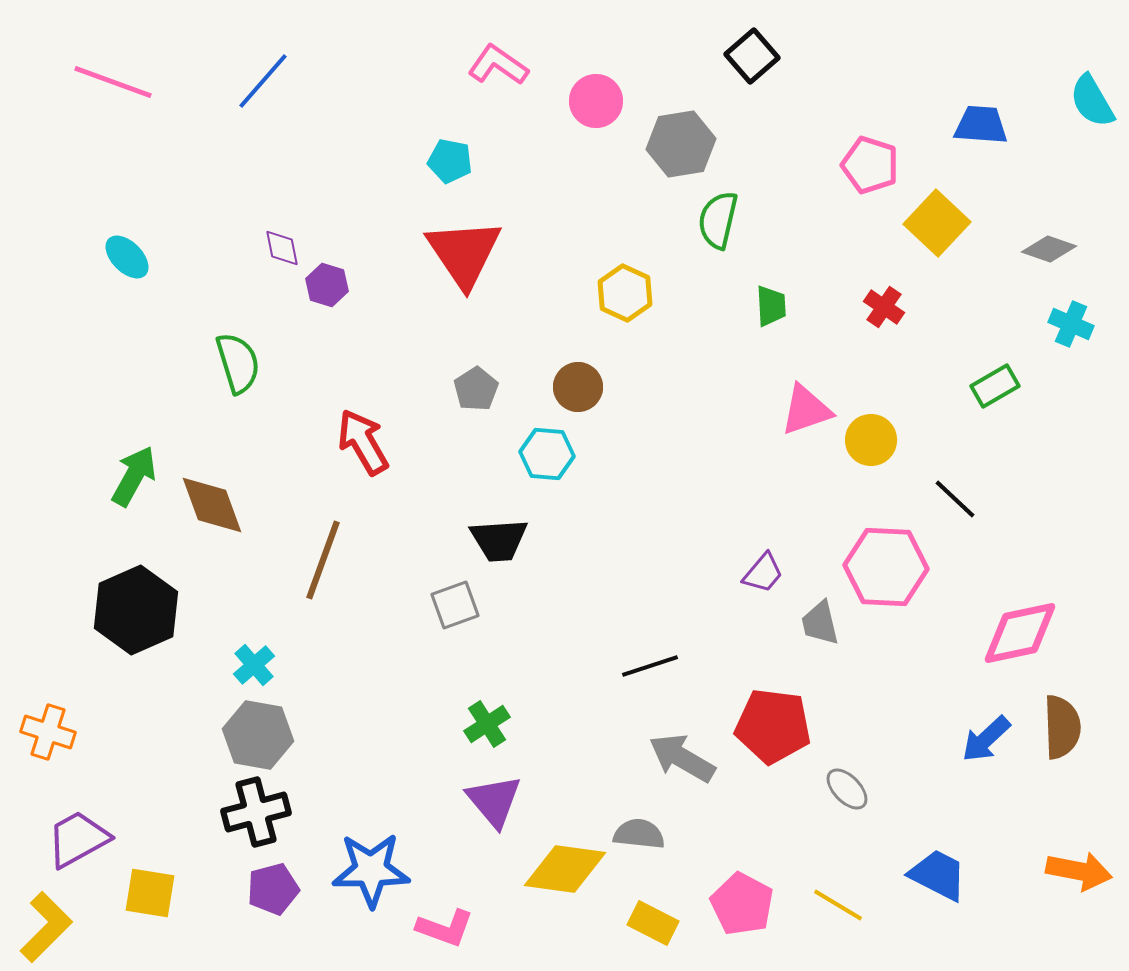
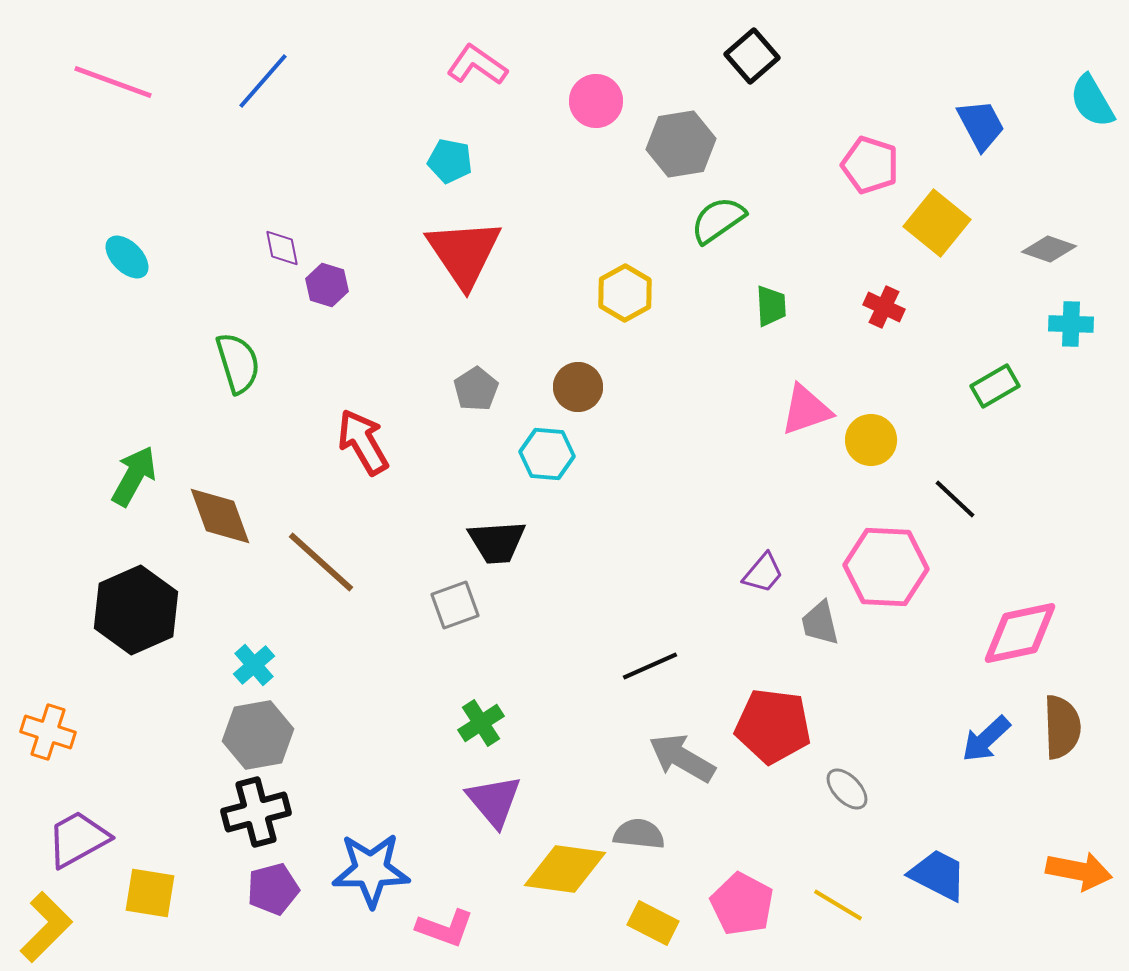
pink L-shape at (498, 65): moved 21 px left
blue trapezoid at (981, 125): rotated 58 degrees clockwise
green semicircle at (718, 220): rotated 42 degrees clockwise
yellow square at (937, 223): rotated 4 degrees counterclockwise
yellow hexagon at (625, 293): rotated 6 degrees clockwise
red cross at (884, 307): rotated 9 degrees counterclockwise
cyan cross at (1071, 324): rotated 21 degrees counterclockwise
brown diamond at (212, 505): moved 8 px right, 11 px down
black trapezoid at (499, 540): moved 2 px left, 2 px down
brown line at (323, 560): moved 2 px left, 2 px down; rotated 68 degrees counterclockwise
black line at (650, 666): rotated 6 degrees counterclockwise
green cross at (487, 724): moved 6 px left, 1 px up
gray hexagon at (258, 735): rotated 20 degrees counterclockwise
